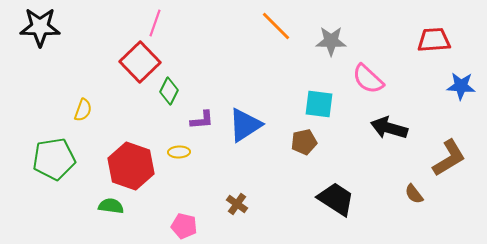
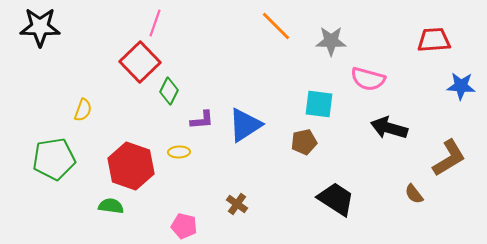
pink semicircle: rotated 28 degrees counterclockwise
